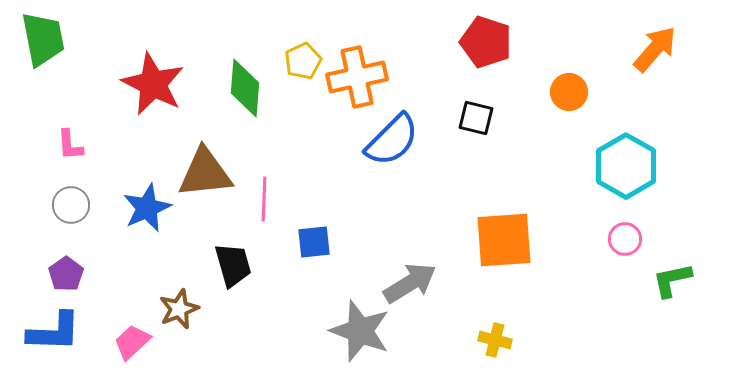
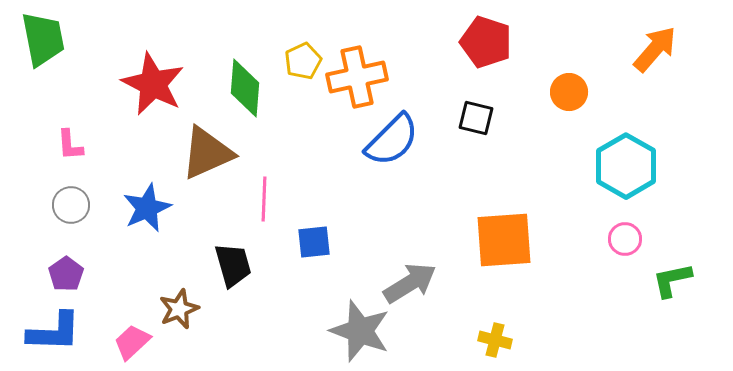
brown triangle: moved 2 px right, 20 px up; rotated 18 degrees counterclockwise
